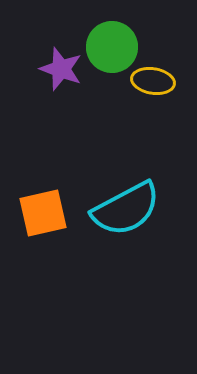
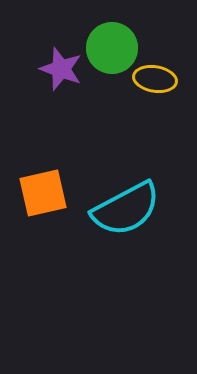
green circle: moved 1 px down
yellow ellipse: moved 2 px right, 2 px up
orange square: moved 20 px up
